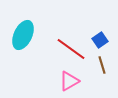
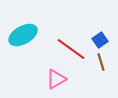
cyan ellipse: rotated 36 degrees clockwise
brown line: moved 1 px left, 3 px up
pink triangle: moved 13 px left, 2 px up
